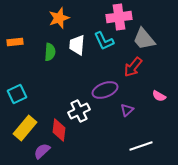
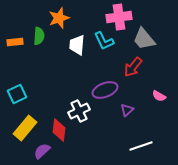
green semicircle: moved 11 px left, 16 px up
